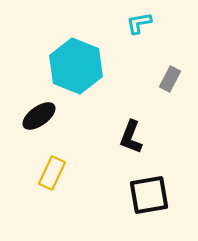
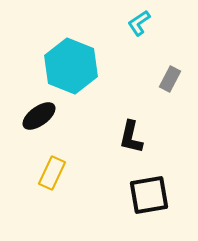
cyan L-shape: rotated 24 degrees counterclockwise
cyan hexagon: moved 5 px left
black L-shape: rotated 8 degrees counterclockwise
